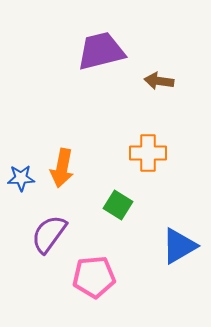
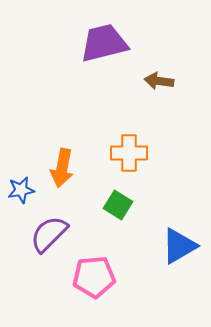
purple trapezoid: moved 3 px right, 8 px up
orange cross: moved 19 px left
blue star: moved 12 px down; rotated 8 degrees counterclockwise
purple semicircle: rotated 9 degrees clockwise
